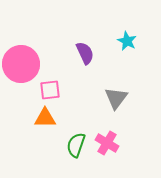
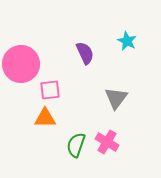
pink cross: moved 1 px up
